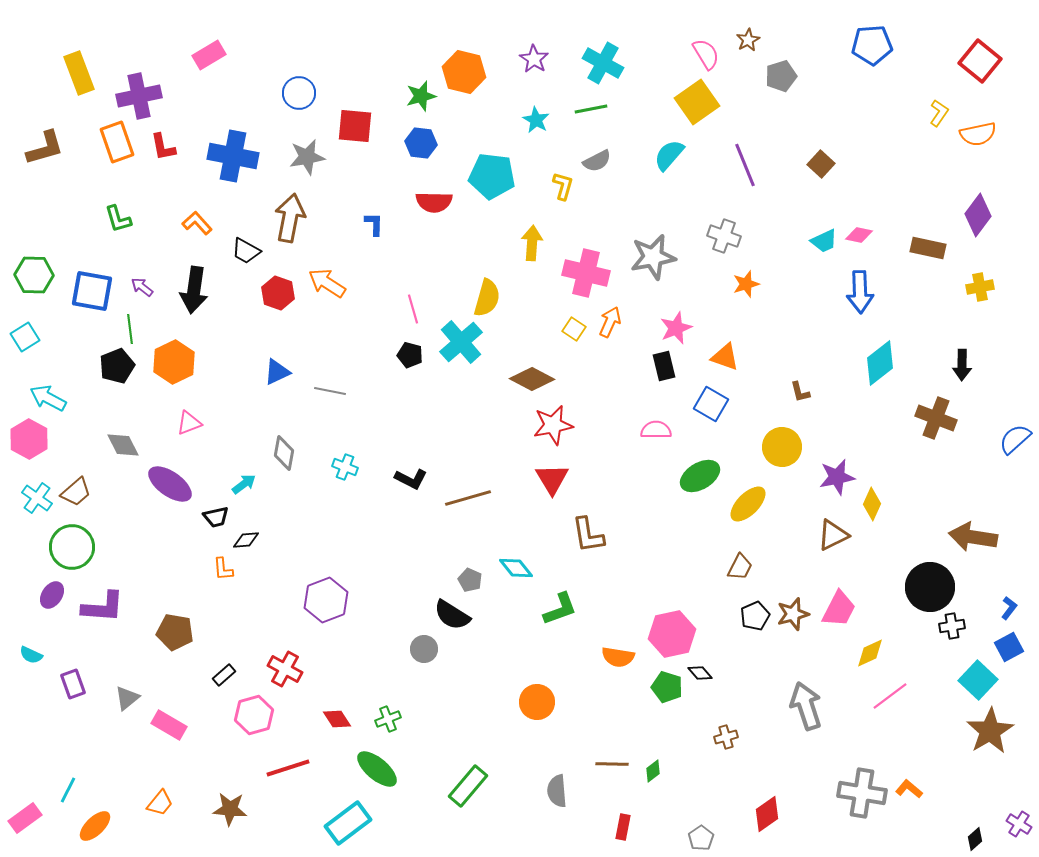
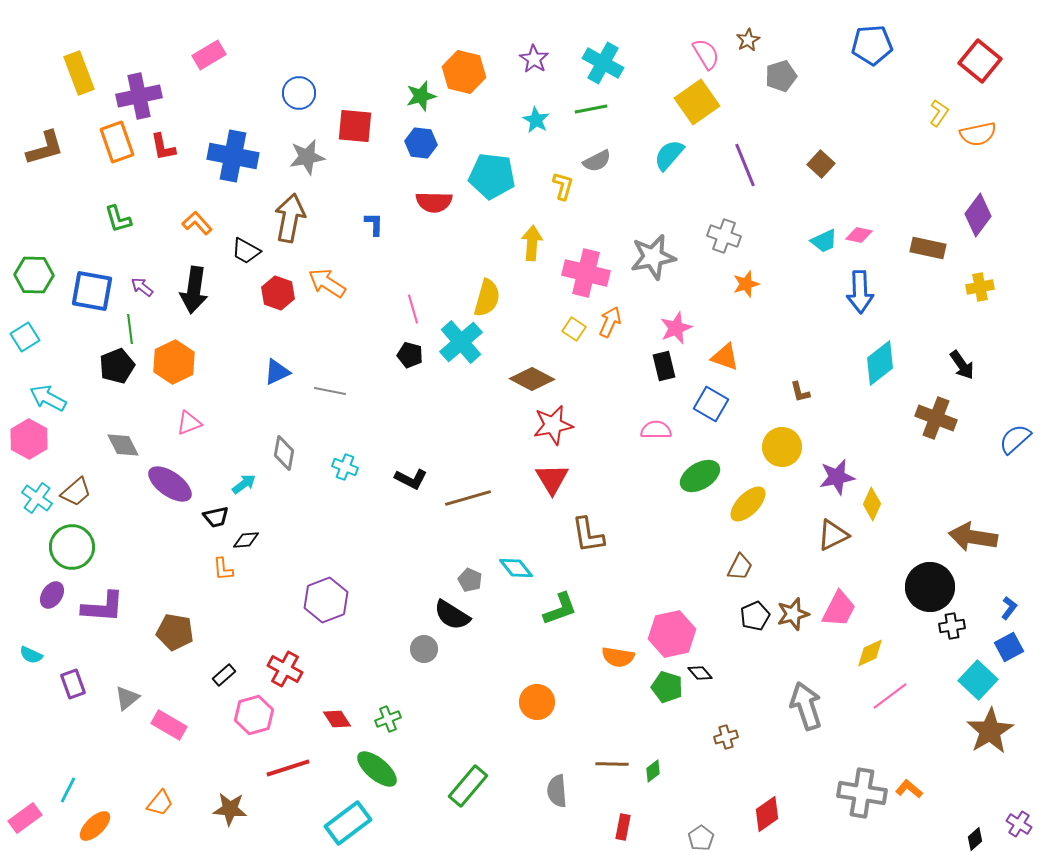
black arrow at (962, 365): rotated 36 degrees counterclockwise
